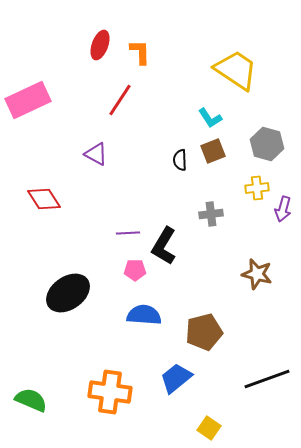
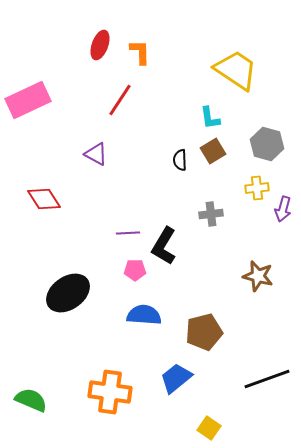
cyan L-shape: rotated 25 degrees clockwise
brown square: rotated 10 degrees counterclockwise
brown star: moved 1 px right, 2 px down
